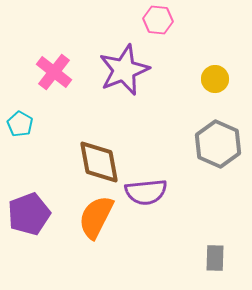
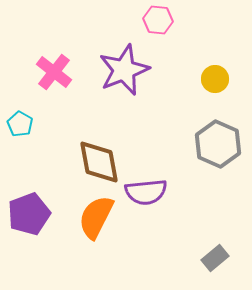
gray rectangle: rotated 48 degrees clockwise
